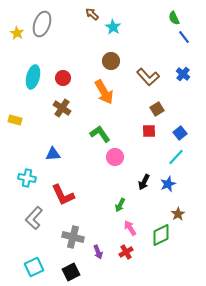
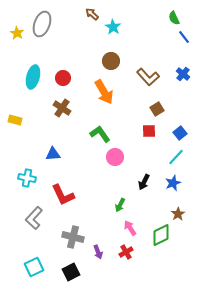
blue star: moved 5 px right, 1 px up
